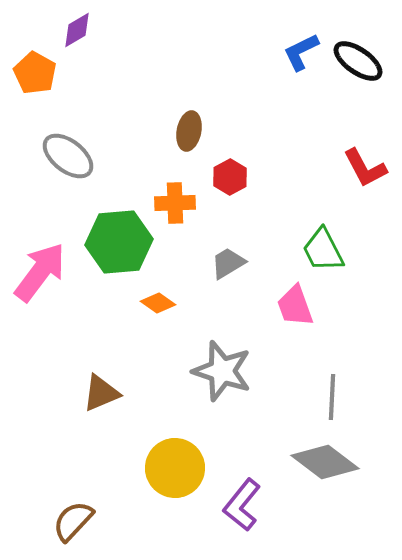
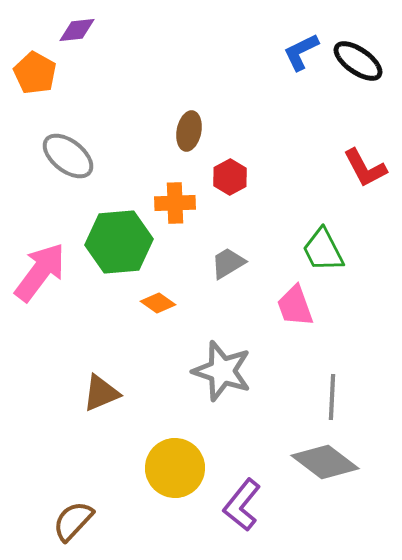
purple diamond: rotated 24 degrees clockwise
